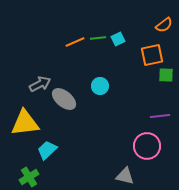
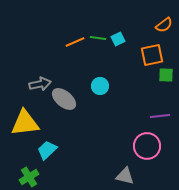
green line: rotated 14 degrees clockwise
gray arrow: rotated 15 degrees clockwise
